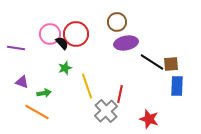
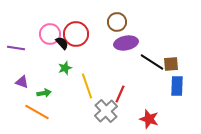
red line: rotated 12 degrees clockwise
